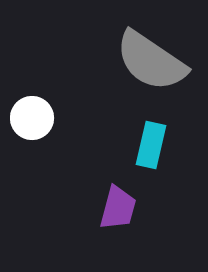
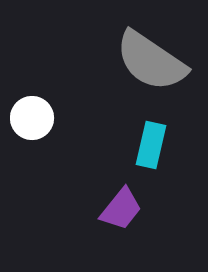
purple trapezoid: moved 3 px right, 1 px down; rotated 24 degrees clockwise
